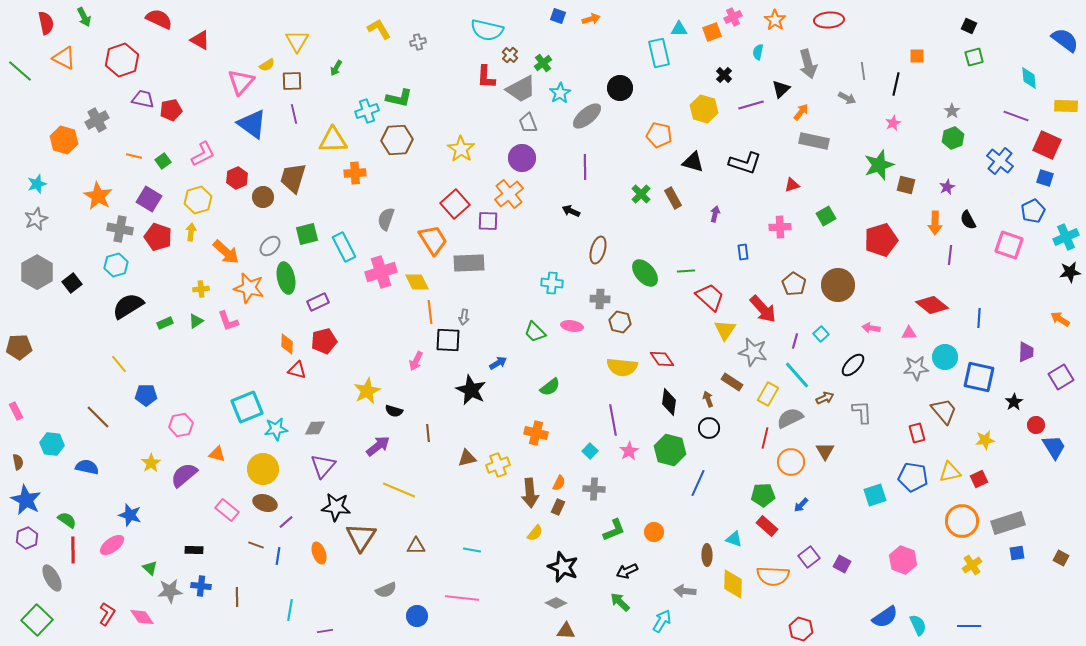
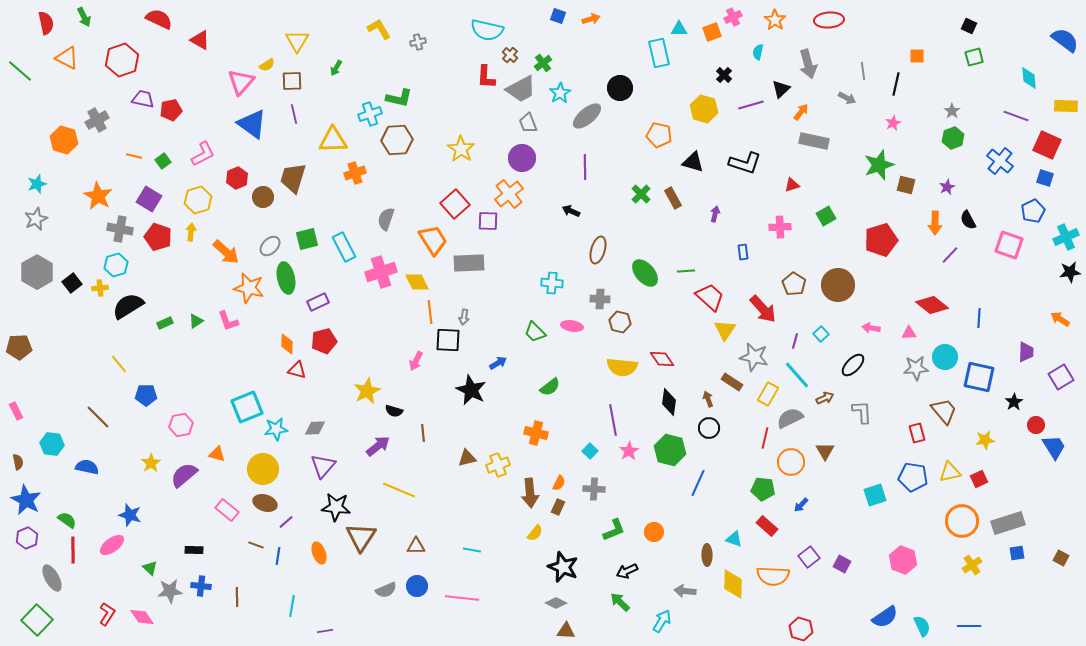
orange triangle at (64, 58): moved 3 px right
cyan cross at (367, 111): moved 3 px right, 3 px down
orange cross at (355, 173): rotated 15 degrees counterclockwise
green square at (307, 234): moved 5 px down
purple line at (950, 255): rotated 36 degrees clockwise
yellow cross at (201, 289): moved 101 px left, 1 px up
gray star at (753, 352): moved 1 px right, 5 px down
brown line at (428, 433): moved 5 px left
green pentagon at (763, 495): moved 6 px up; rotated 10 degrees clockwise
cyan line at (290, 610): moved 2 px right, 4 px up
blue circle at (417, 616): moved 30 px up
cyan semicircle at (918, 625): moved 4 px right, 1 px down
